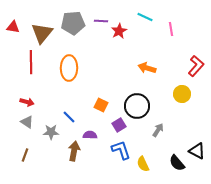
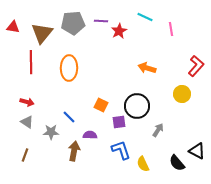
purple square: moved 3 px up; rotated 24 degrees clockwise
